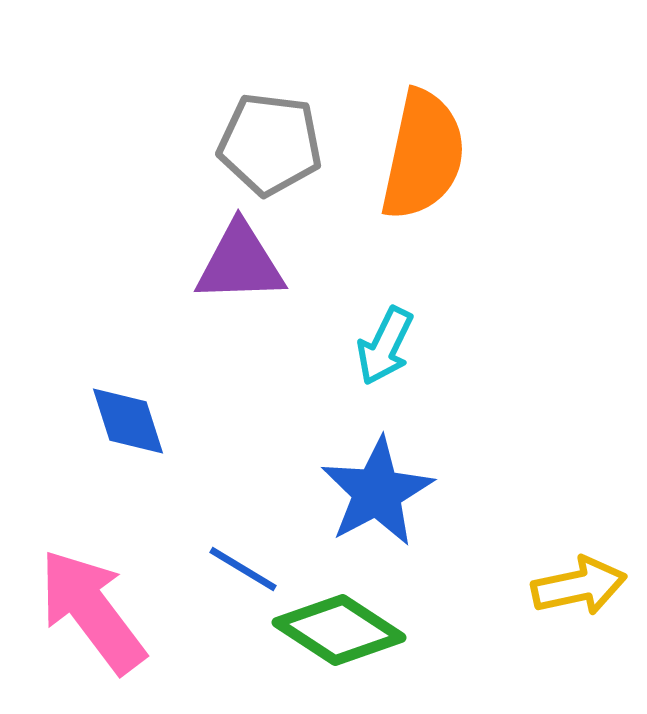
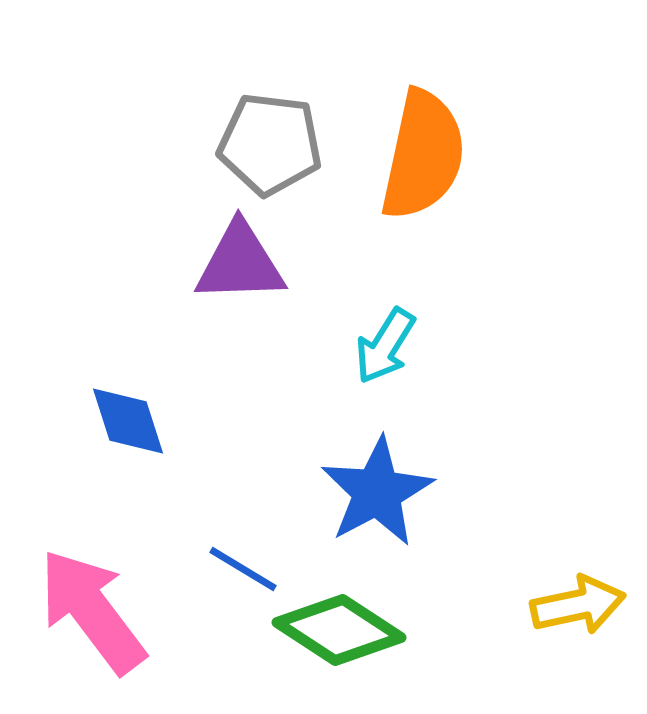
cyan arrow: rotated 6 degrees clockwise
yellow arrow: moved 1 px left, 19 px down
